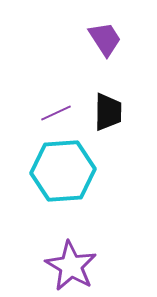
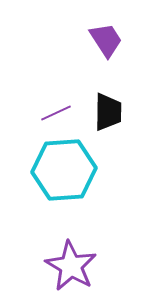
purple trapezoid: moved 1 px right, 1 px down
cyan hexagon: moved 1 px right, 1 px up
